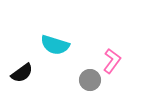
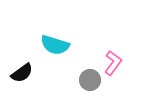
pink L-shape: moved 1 px right, 2 px down
